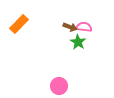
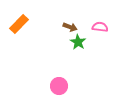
pink semicircle: moved 16 px right
